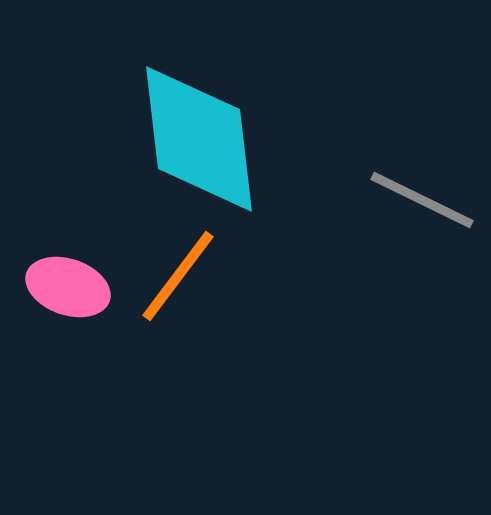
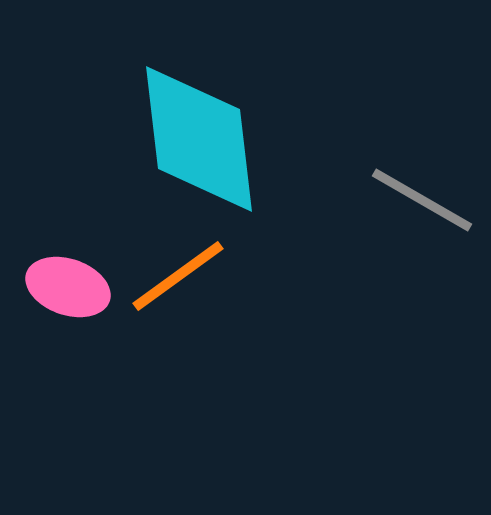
gray line: rotated 4 degrees clockwise
orange line: rotated 17 degrees clockwise
